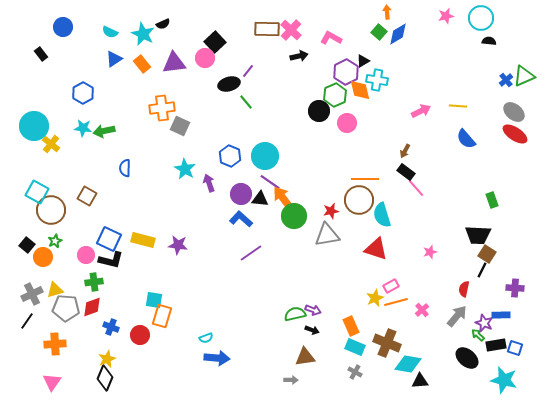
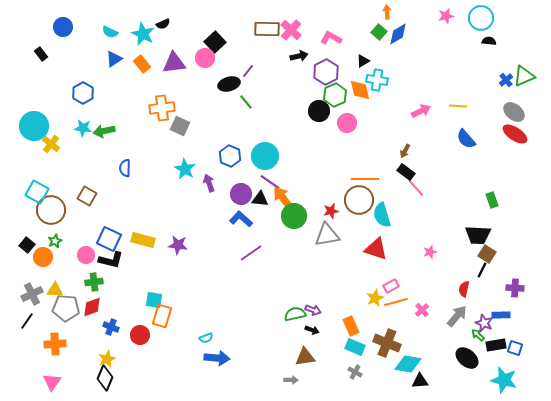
purple hexagon at (346, 72): moved 20 px left
yellow triangle at (55, 290): rotated 18 degrees clockwise
